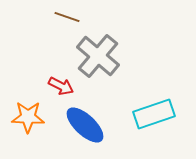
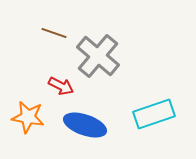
brown line: moved 13 px left, 16 px down
orange star: rotated 8 degrees clockwise
blue ellipse: rotated 24 degrees counterclockwise
